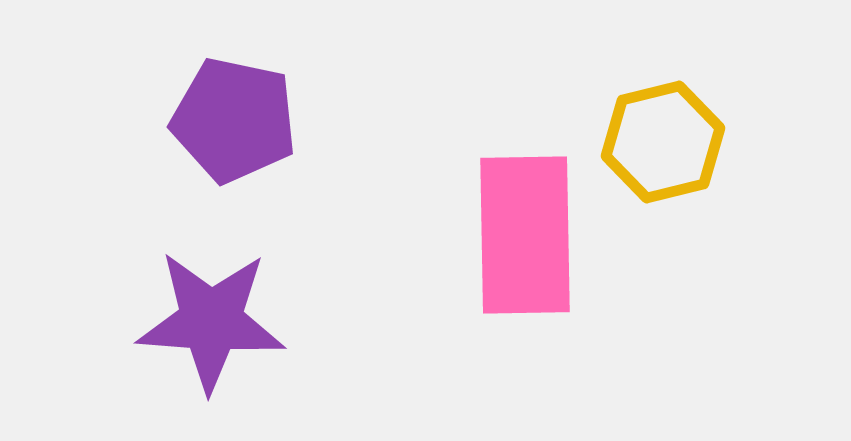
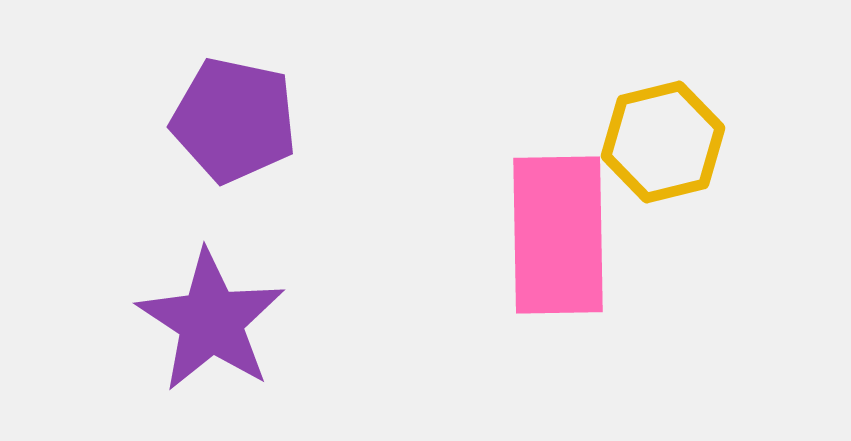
pink rectangle: moved 33 px right
purple star: rotated 29 degrees clockwise
